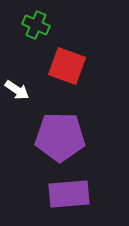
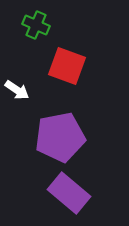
purple pentagon: rotated 12 degrees counterclockwise
purple rectangle: moved 1 px up; rotated 45 degrees clockwise
